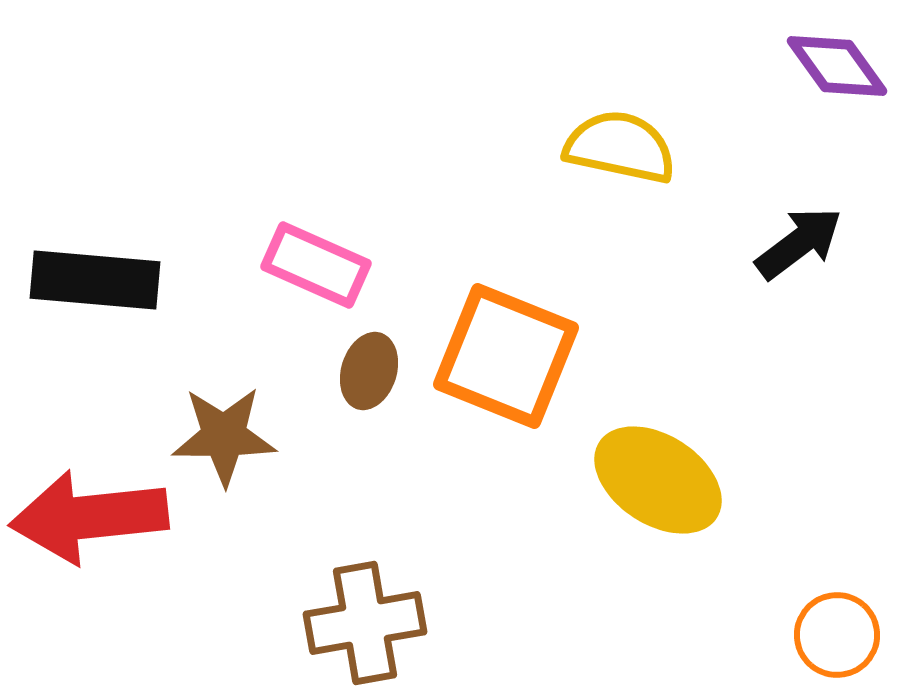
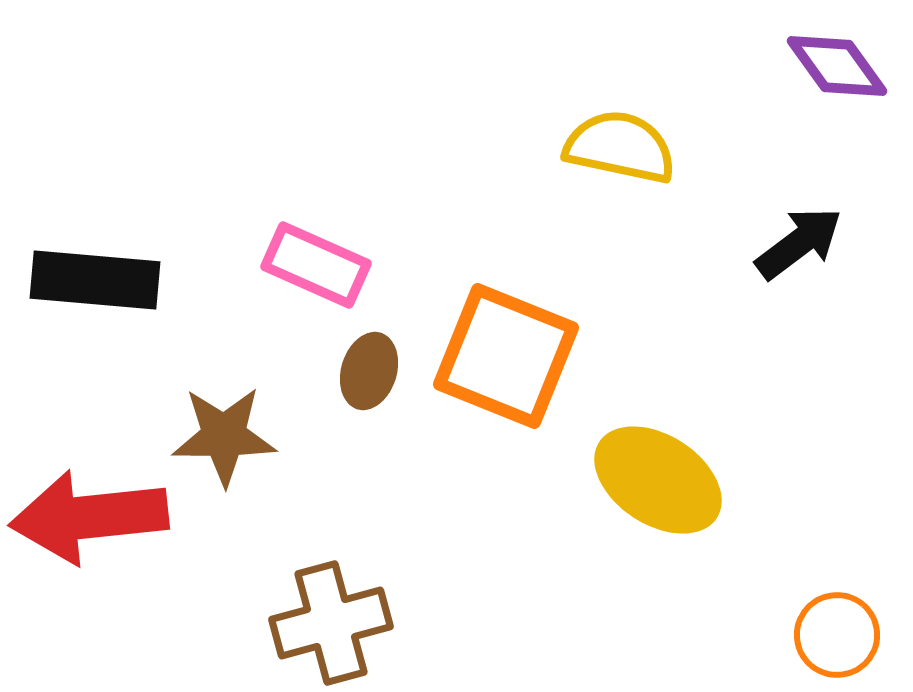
brown cross: moved 34 px left; rotated 5 degrees counterclockwise
